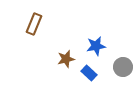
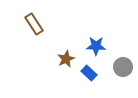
brown rectangle: rotated 55 degrees counterclockwise
blue star: rotated 12 degrees clockwise
brown star: rotated 12 degrees counterclockwise
